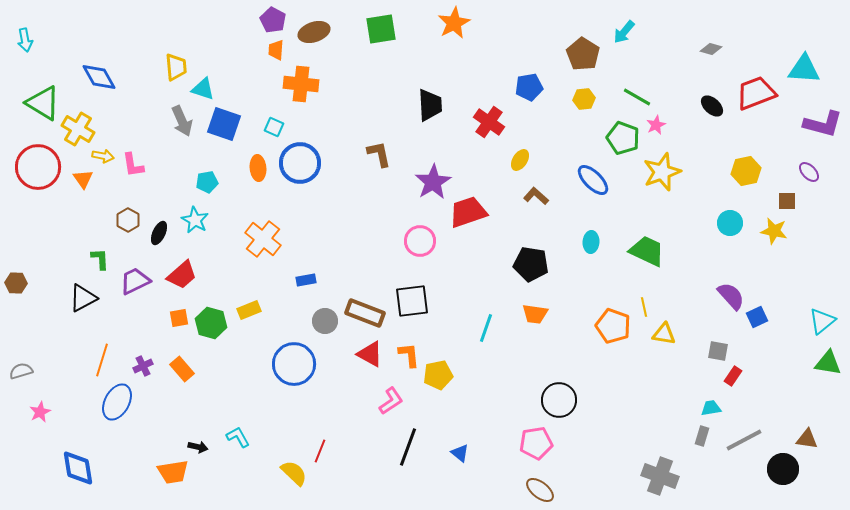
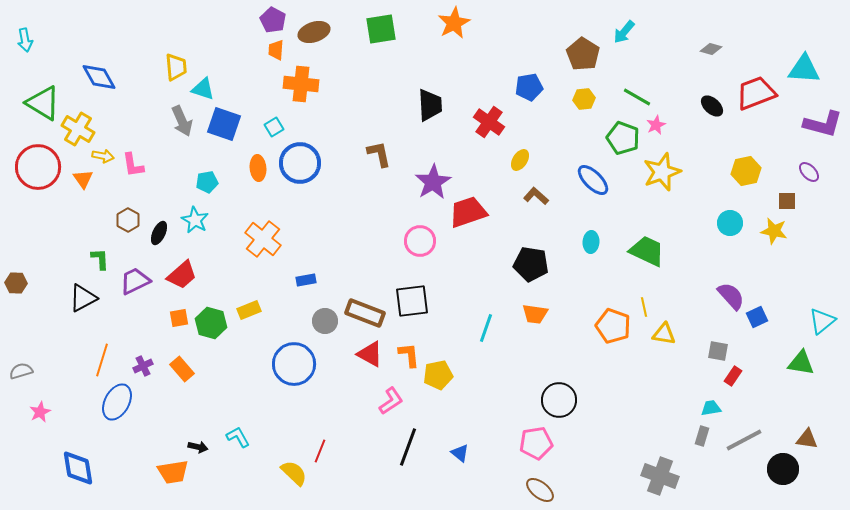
cyan square at (274, 127): rotated 36 degrees clockwise
green triangle at (828, 363): moved 27 px left
